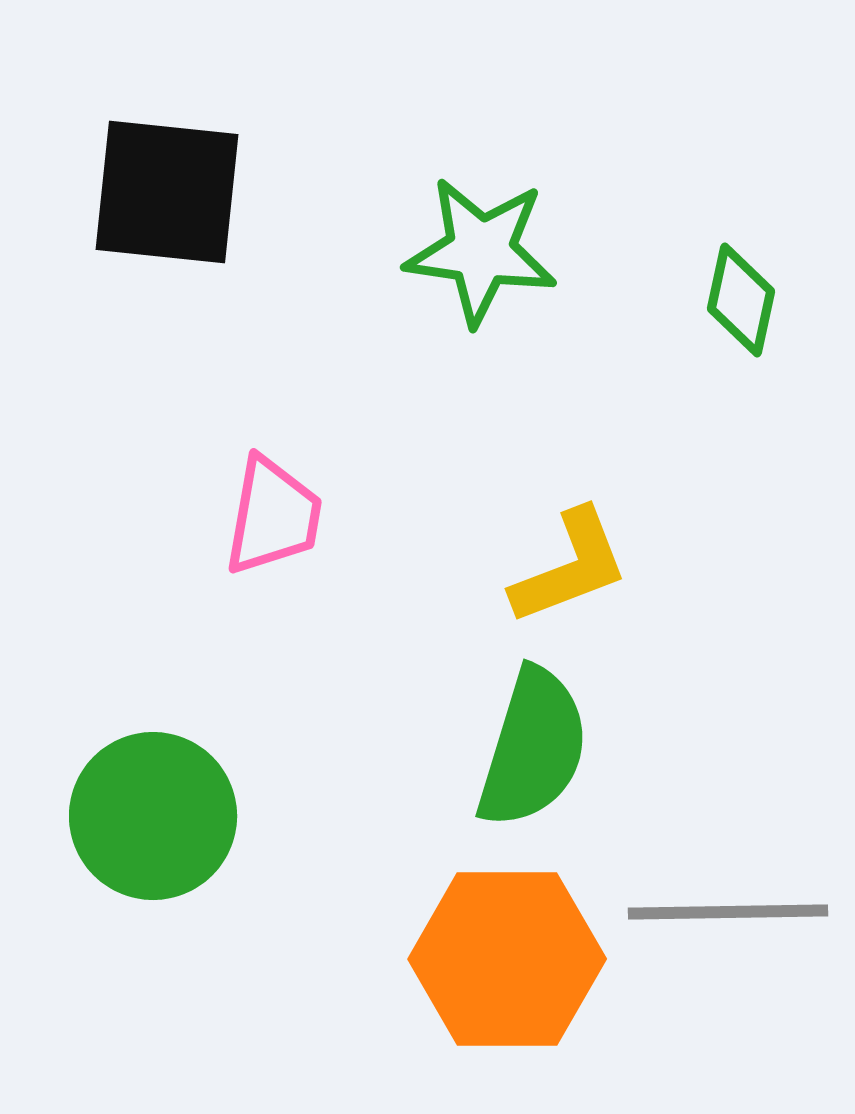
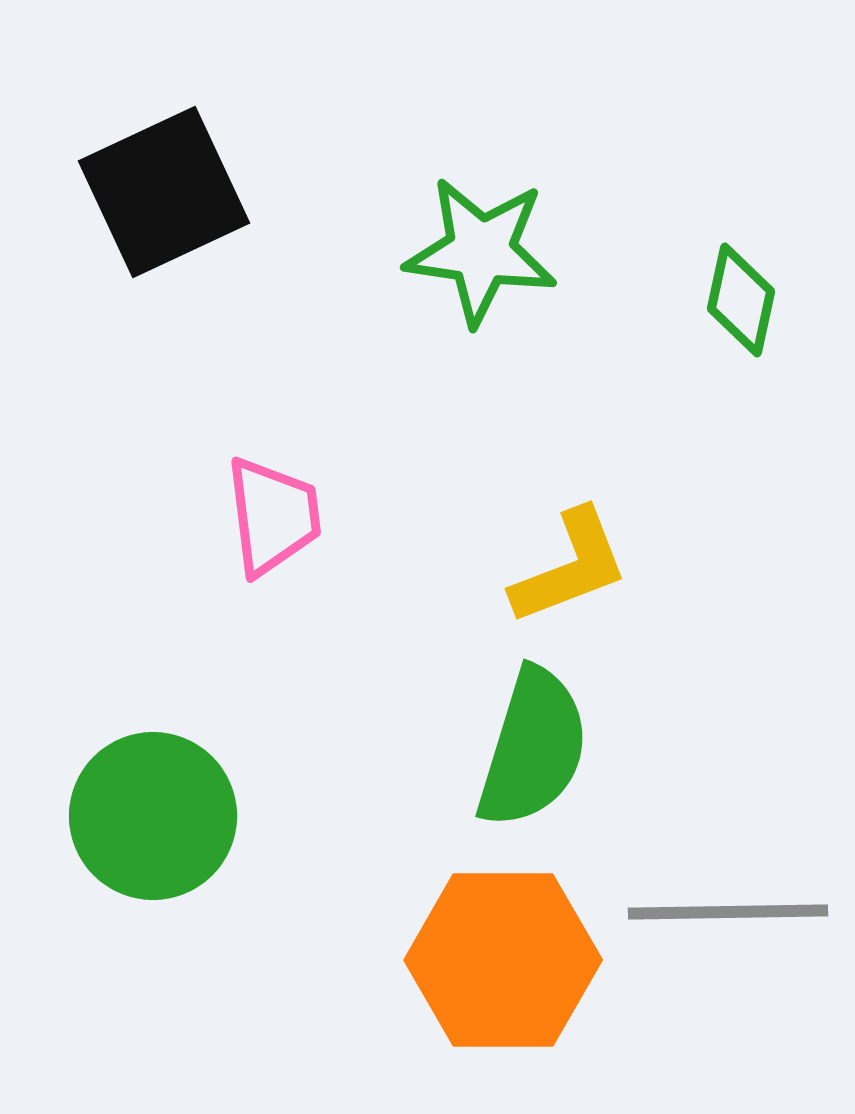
black square: moved 3 px left; rotated 31 degrees counterclockwise
pink trapezoid: rotated 17 degrees counterclockwise
orange hexagon: moved 4 px left, 1 px down
